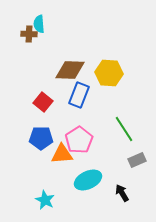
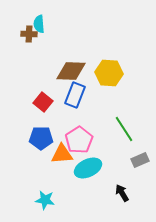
brown diamond: moved 1 px right, 1 px down
blue rectangle: moved 4 px left
gray rectangle: moved 3 px right
cyan ellipse: moved 12 px up
cyan star: rotated 18 degrees counterclockwise
